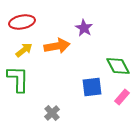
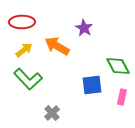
red ellipse: rotated 10 degrees clockwise
orange arrow: rotated 140 degrees counterclockwise
green L-shape: moved 10 px right; rotated 136 degrees clockwise
blue square: moved 2 px up
pink rectangle: rotated 28 degrees counterclockwise
